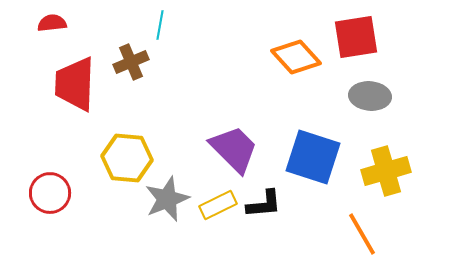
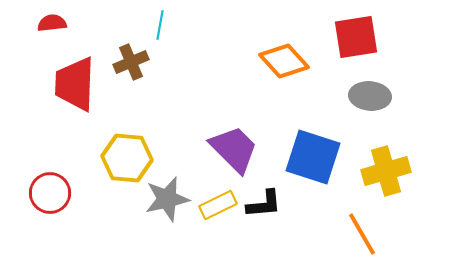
orange diamond: moved 12 px left, 4 px down
gray star: rotated 9 degrees clockwise
